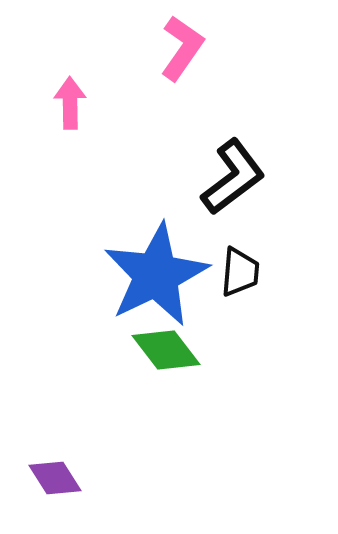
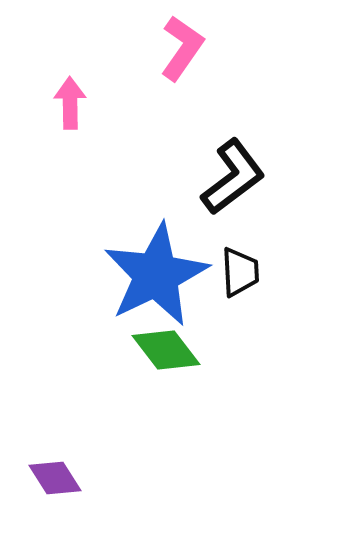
black trapezoid: rotated 8 degrees counterclockwise
